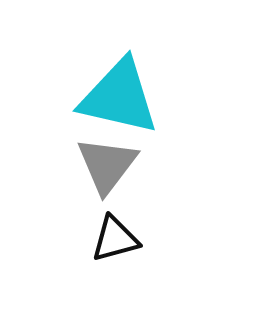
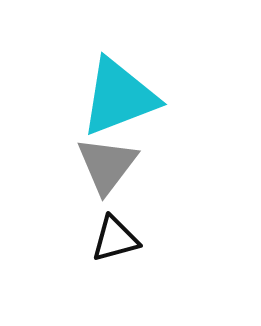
cyan triangle: rotated 34 degrees counterclockwise
